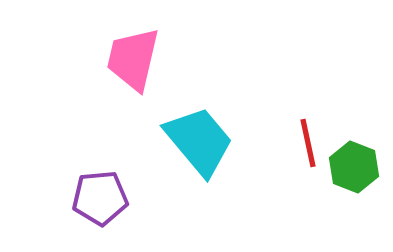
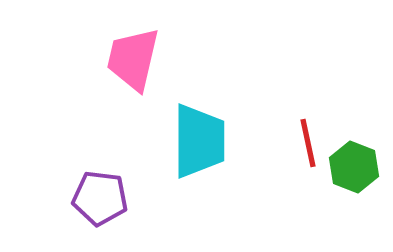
cyan trapezoid: rotated 40 degrees clockwise
purple pentagon: rotated 12 degrees clockwise
